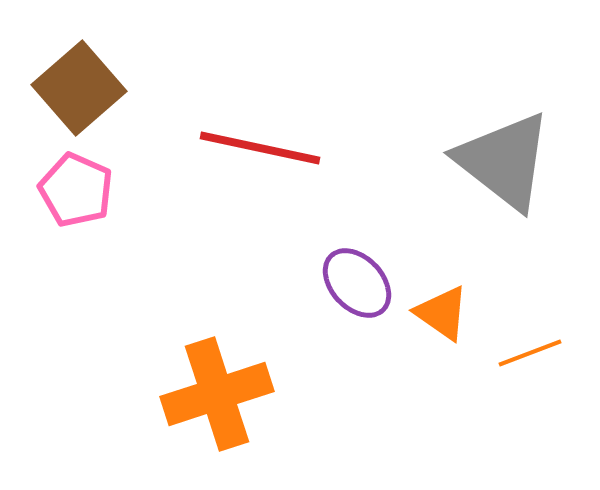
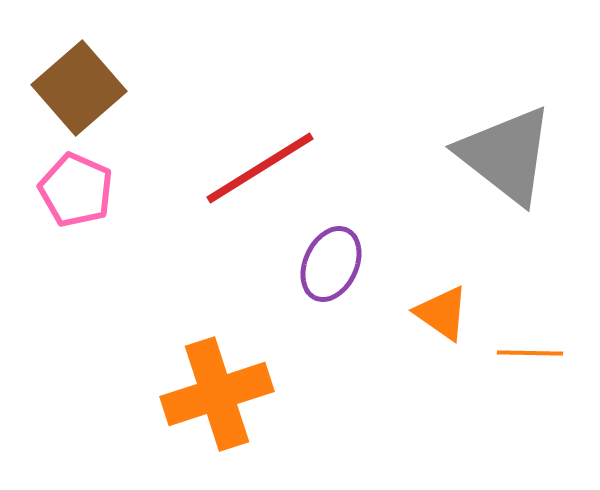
red line: moved 20 px down; rotated 44 degrees counterclockwise
gray triangle: moved 2 px right, 6 px up
purple ellipse: moved 26 px left, 19 px up; rotated 68 degrees clockwise
orange line: rotated 22 degrees clockwise
